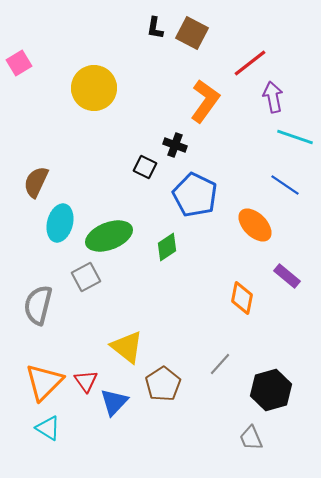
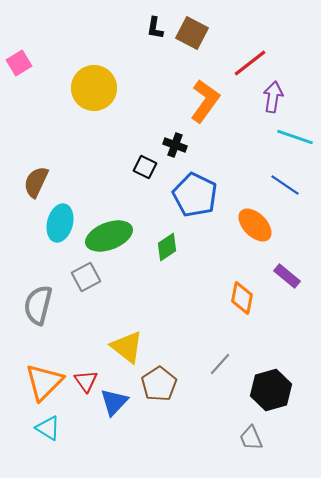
purple arrow: rotated 20 degrees clockwise
brown pentagon: moved 4 px left
